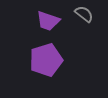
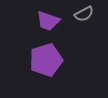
gray semicircle: rotated 114 degrees clockwise
